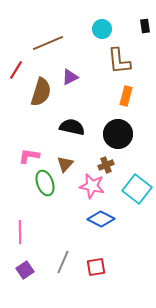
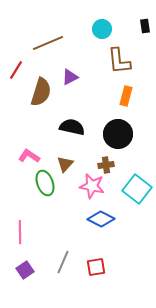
pink L-shape: rotated 25 degrees clockwise
brown cross: rotated 14 degrees clockwise
